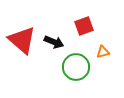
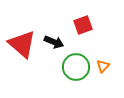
red square: moved 1 px left, 1 px up
red triangle: moved 4 px down
orange triangle: moved 14 px down; rotated 32 degrees counterclockwise
